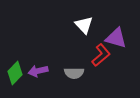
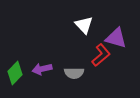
purple arrow: moved 4 px right, 2 px up
